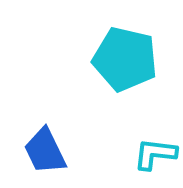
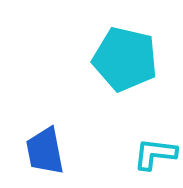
blue trapezoid: rotated 15 degrees clockwise
